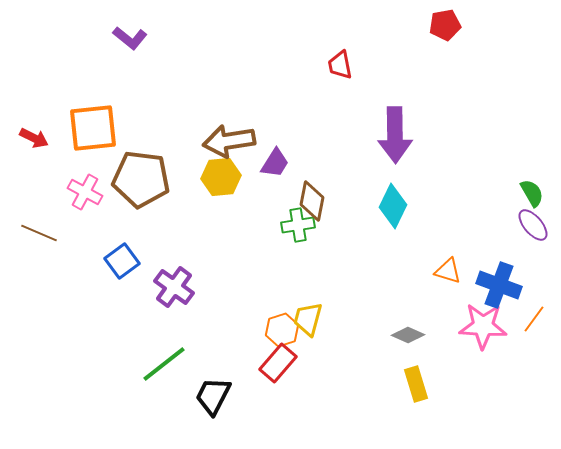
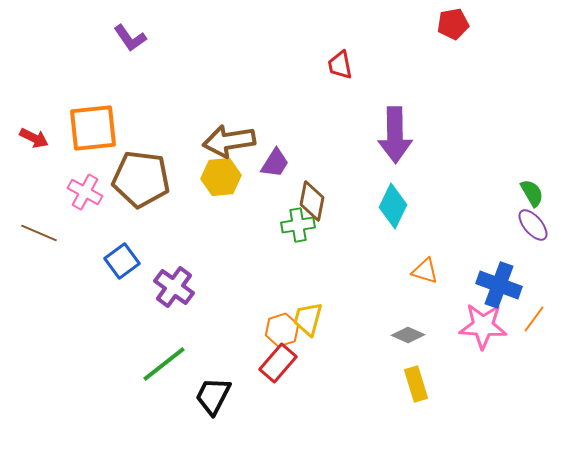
red pentagon: moved 8 px right, 1 px up
purple L-shape: rotated 16 degrees clockwise
orange triangle: moved 23 px left
